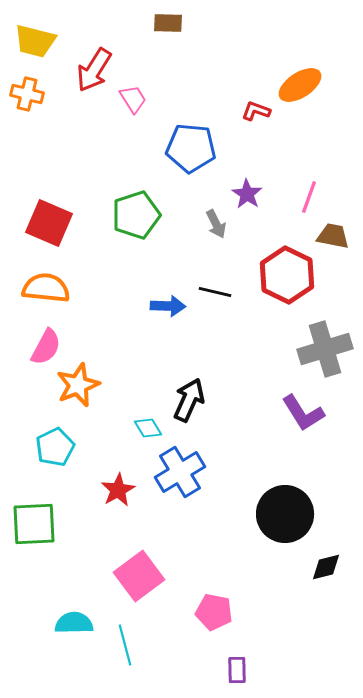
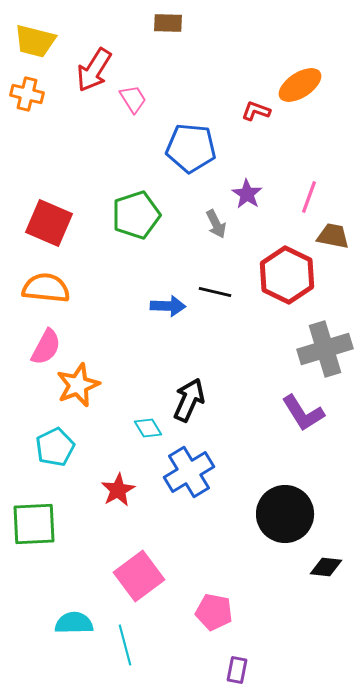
blue cross: moved 9 px right
black diamond: rotated 20 degrees clockwise
purple rectangle: rotated 12 degrees clockwise
